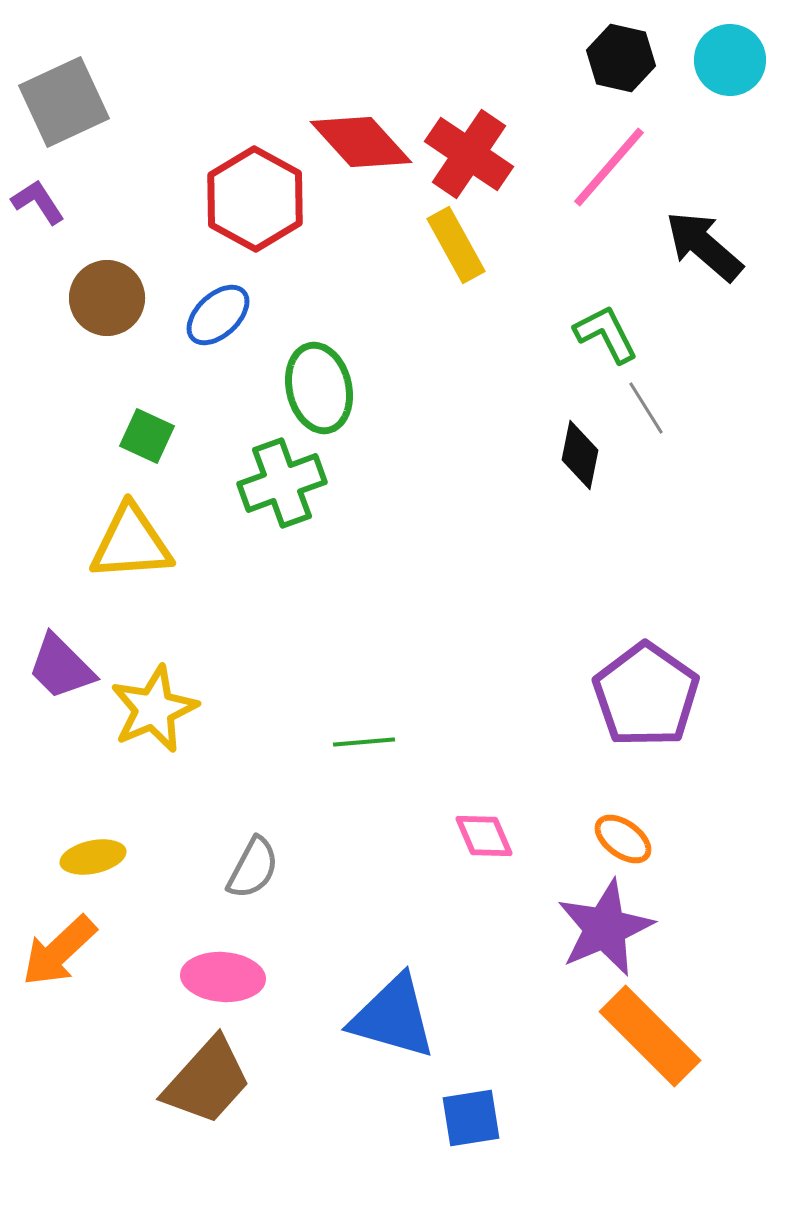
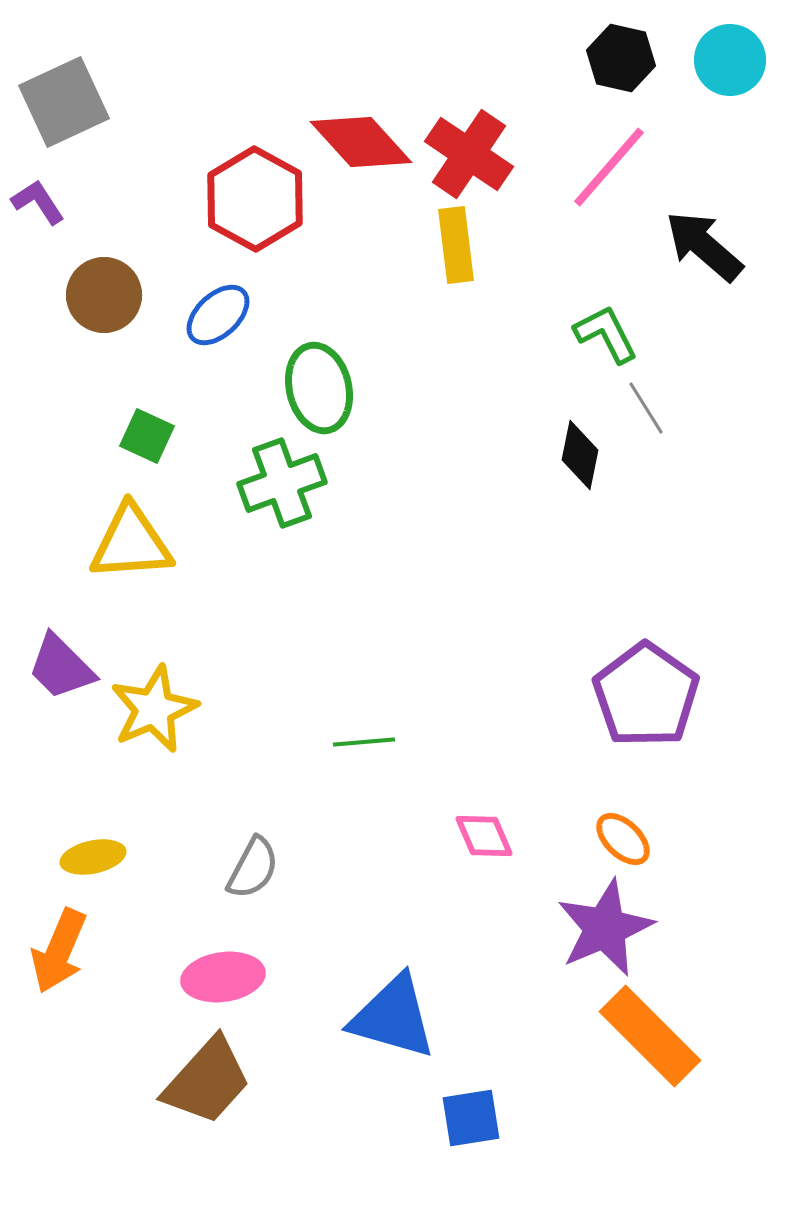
yellow rectangle: rotated 22 degrees clockwise
brown circle: moved 3 px left, 3 px up
orange ellipse: rotated 8 degrees clockwise
orange arrow: rotated 24 degrees counterclockwise
pink ellipse: rotated 12 degrees counterclockwise
